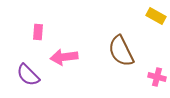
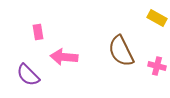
yellow rectangle: moved 1 px right, 2 px down
pink rectangle: rotated 14 degrees counterclockwise
pink arrow: rotated 12 degrees clockwise
pink cross: moved 11 px up
